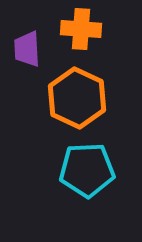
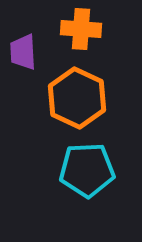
purple trapezoid: moved 4 px left, 3 px down
